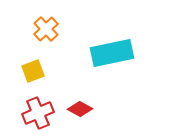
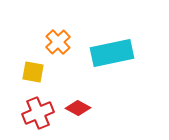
orange cross: moved 12 px right, 13 px down
yellow square: moved 1 px down; rotated 30 degrees clockwise
red diamond: moved 2 px left, 1 px up
